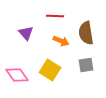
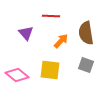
red line: moved 4 px left
orange arrow: rotated 70 degrees counterclockwise
gray square: rotated 28 degrees clockwise
yellow square: rotated 25 degrees counterclockwise
pink diamond: rotated 15 degrees counterclockwise
